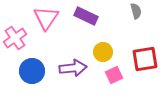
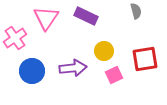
yellow circle: moved 1 px right, 1 px up
